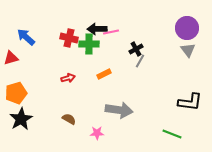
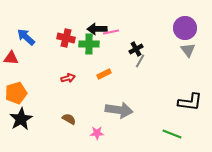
purple circle: moved 2 px left
red cross: moved 3 px left
red triangle: rotated 21 degrees clockwise
